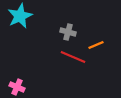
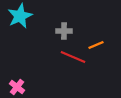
gray cross: moved 4 px left, 1 px up; rotated 14 degrees counterclockwise
pink cross: rotated 14 degrees clockwise
